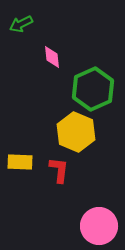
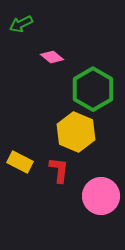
pink diamond: rotated 45 degrees counterclockwise
green hexagon: rotated 6 degrees counterclockwise
yellow rectangle: rotated 25 degrees clockwise
pink circle: moved 2 px right, 30 px up
